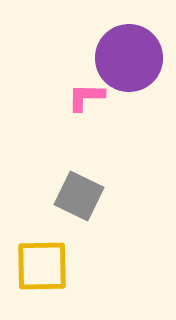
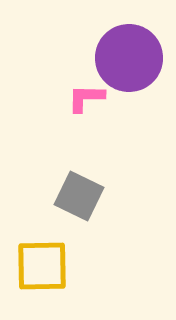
pink L-shape: moved 1 px down
